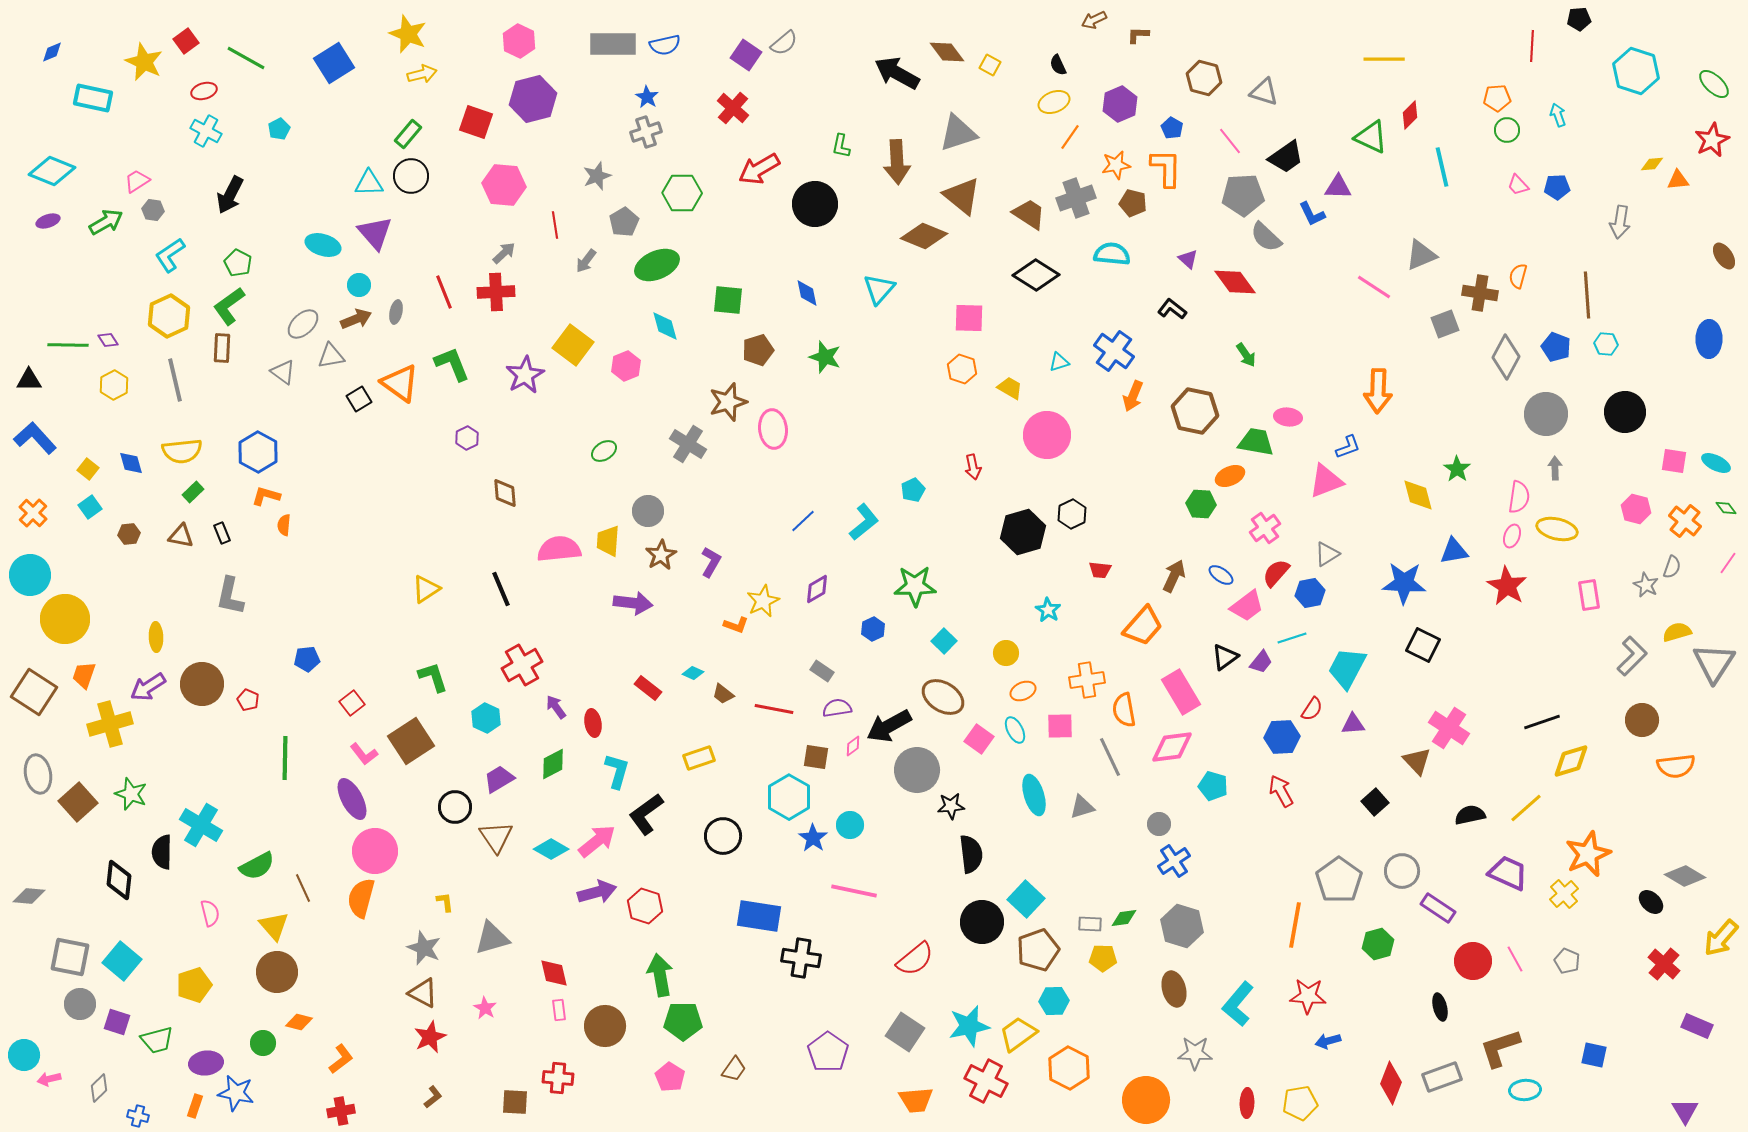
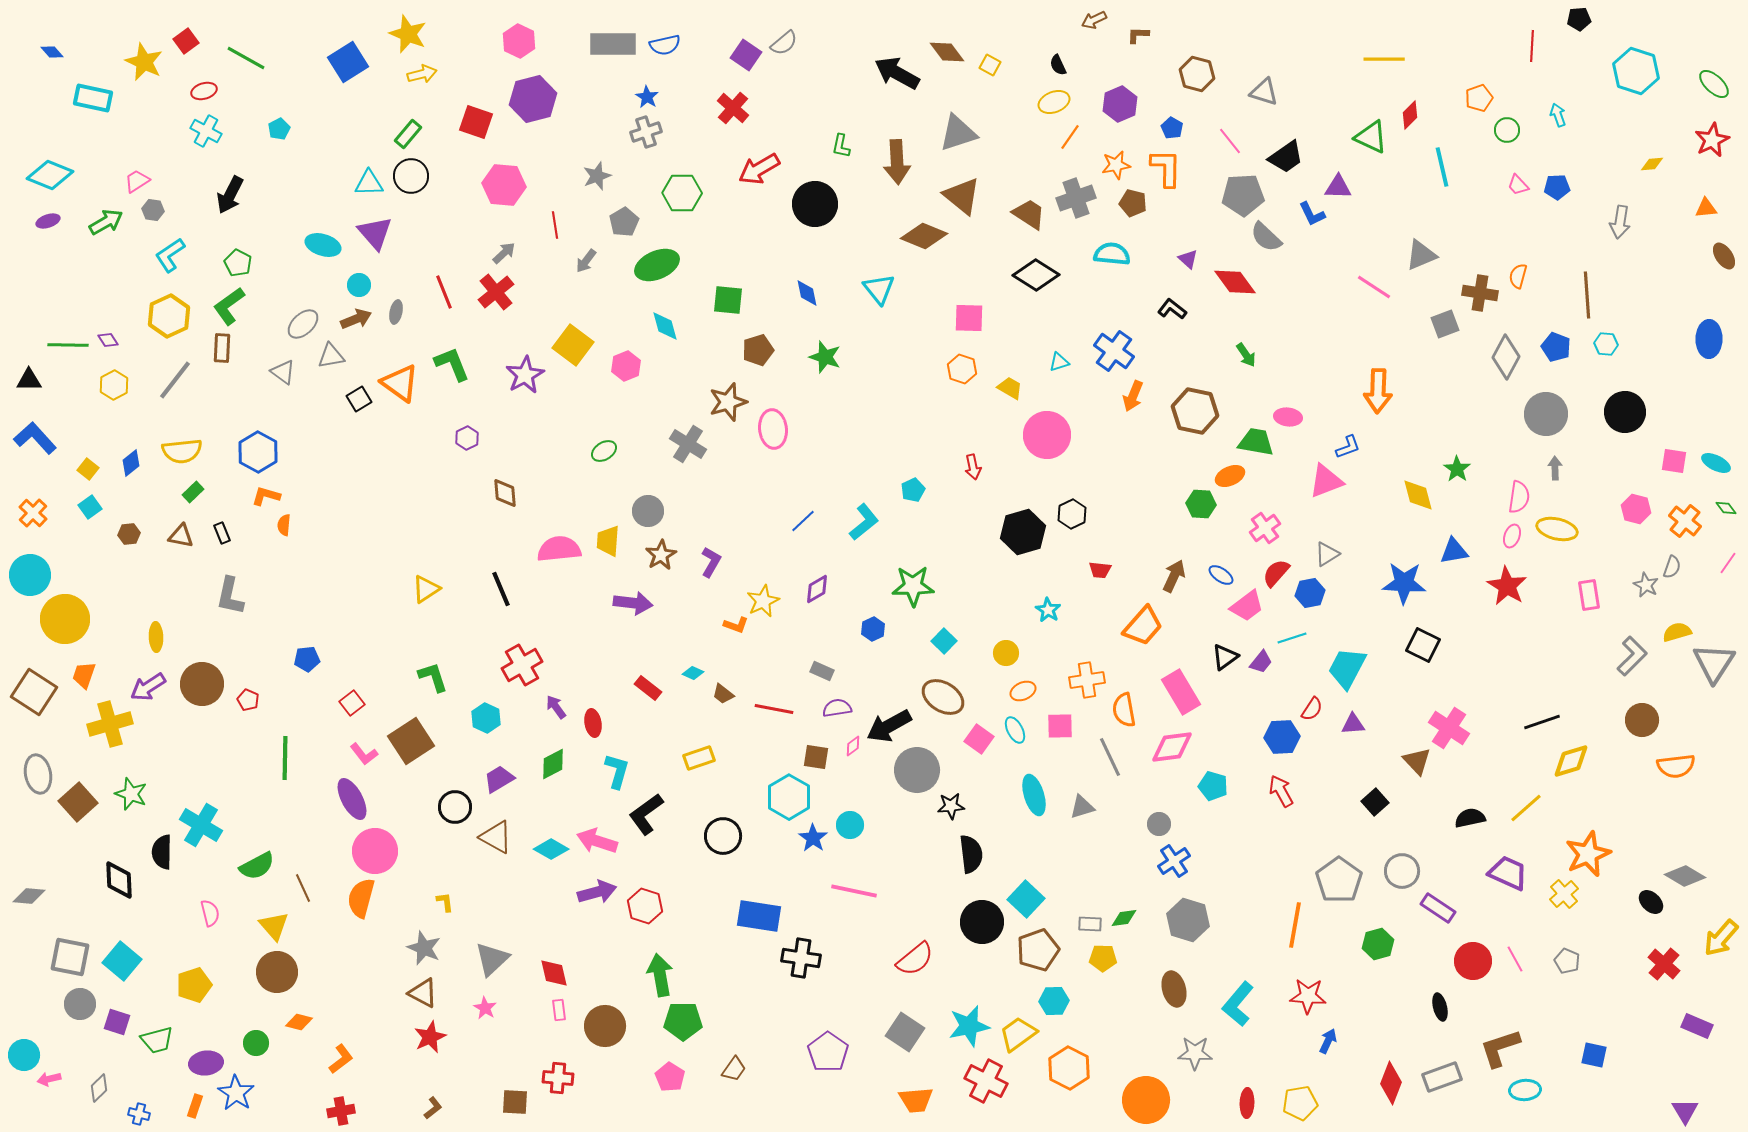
blue diamond at (52, 52): rotated 70 degrees clockwise
blue square at (334, 63): moved 14 px right, 1 px up
brown hexagon at (1204, 78): moved 7 px left, 4 px up
orange pentagon at (1497, 98): moved 18 px left; rotated 16 degrees counterclockwise
cyan diamond at (52, 171): moved 2 px left, 4 px down
orange triangle at (1678, 180): moved 28 px right, 28 px down
cyan triangle at (879, 289): rotated 20 degrees counterclockwise
red cross at (496, 292): rotated 36 degrees counterclockwise
gray line at (175, 380): rotated 51 degrees clockwise
blue diamond at (131, 463): rotated 68 degrees clockwise
green star at (915, 586): moved 2 px left
gray rectangle at (822, 671): rotated 10 degrees counterclockwise
black semicircle at (1470, 815): moved 3 px down
brown triangle at (496, 837): rotated 27 degrees counterclockwise
pink arrow at (597, 841): rotated 123 degrees counterclockwise
black diamond at (119, 880): rotated 9 degrees counterclockwise
gray hexagon at (1182, 926): moved 6 px right, 6 px up
gray triangle at (492, 938): moved 21 px down; rotated 27 degrees counterclockwise
blue arrow at (1328, 1041): rotated 130 degrees clockwise
green circle at (263, 1043): moved 7 px left
blue star at (236, 1093): rotated 21 degrees clockwise
brown L-shape at (433, 1097): moved 11 px down
blue cross at (138, 1116): moved 1 px right, 2 px up
